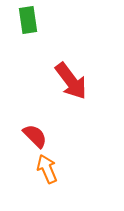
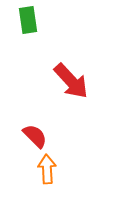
red arrow: rotated 6 degrees counterclockwise
orange arrow: rotated 20 degrees clockwise
